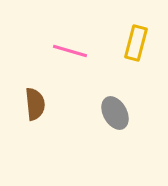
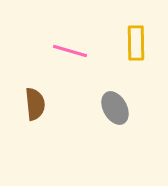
yellow rectangle: rotated 16 degrees counterclockwise
gray ellipse: moved 5 px up
